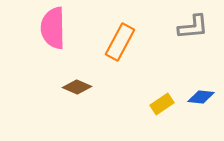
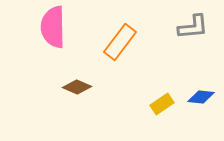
pink semicircle: moved 1 px up
orange rectangle: rotated 9 degrees clockwise
